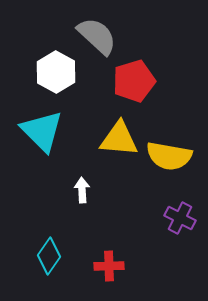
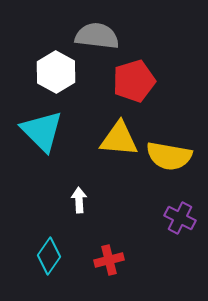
gray semicircle: rotated 36 degrees counterclockwise
white arrow: moved 3 px left, 10 px down
red cross: moved 6 px up; rotated 12 degrees counterclockwise
